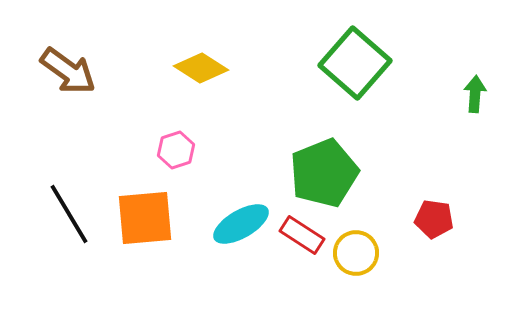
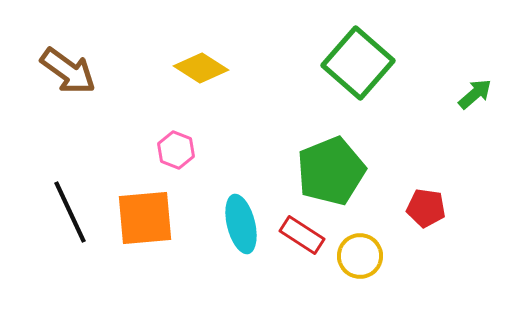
green square: moved 3 px right
green arrow: rotated 45 degrees clockwise
pink hexagon: rotated 21 degrees counterclockwise
green pentagon: moved 7 px right, 2 px up
black line: moved 1 px right, 2 px up; rotated 6 degrees clockwise
red pentagon: moved 8 px left, 11 px up
cyan ellipse: rotated 74 degrees counterclockwise
yellow circle: moved 4 px right, 3 px down
